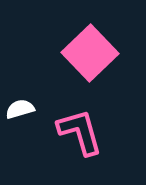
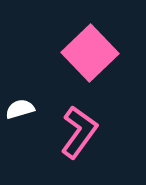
pink L-shape: moved 1 px left; rotated 52 degrees clockwise
